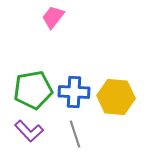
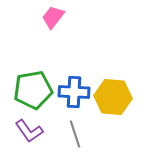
yellow hexagon: moved 3 px left
purple L-shape: rotated 8 degrees clockwise
